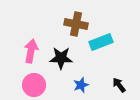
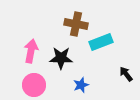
black arrow: moved 7 px right, 11 px up
